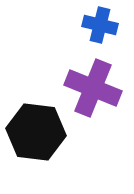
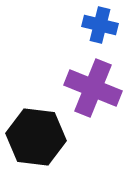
black hexagon: moved 5 px down
